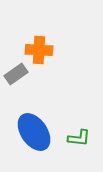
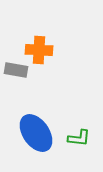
gray rectangle: moved 4 px up; rotated 45 degrees clockwise
blue ellipse: moved 2 px right, 1 px down
